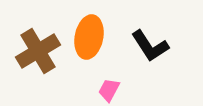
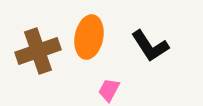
brown cross: rotated 12 degrees clockwise
